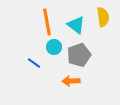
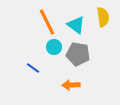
orange line: rotated 16 degrees counterclockwise
gray pentagon: moved 1 px left, 1 px up; rotated 30 degrees clockwise
blue line: moved 1 px left, 5 px down
orange arrow: moved 4 px down
